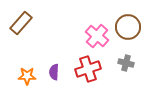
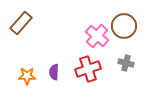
brown circle: moved 4 px left, 1 px up
